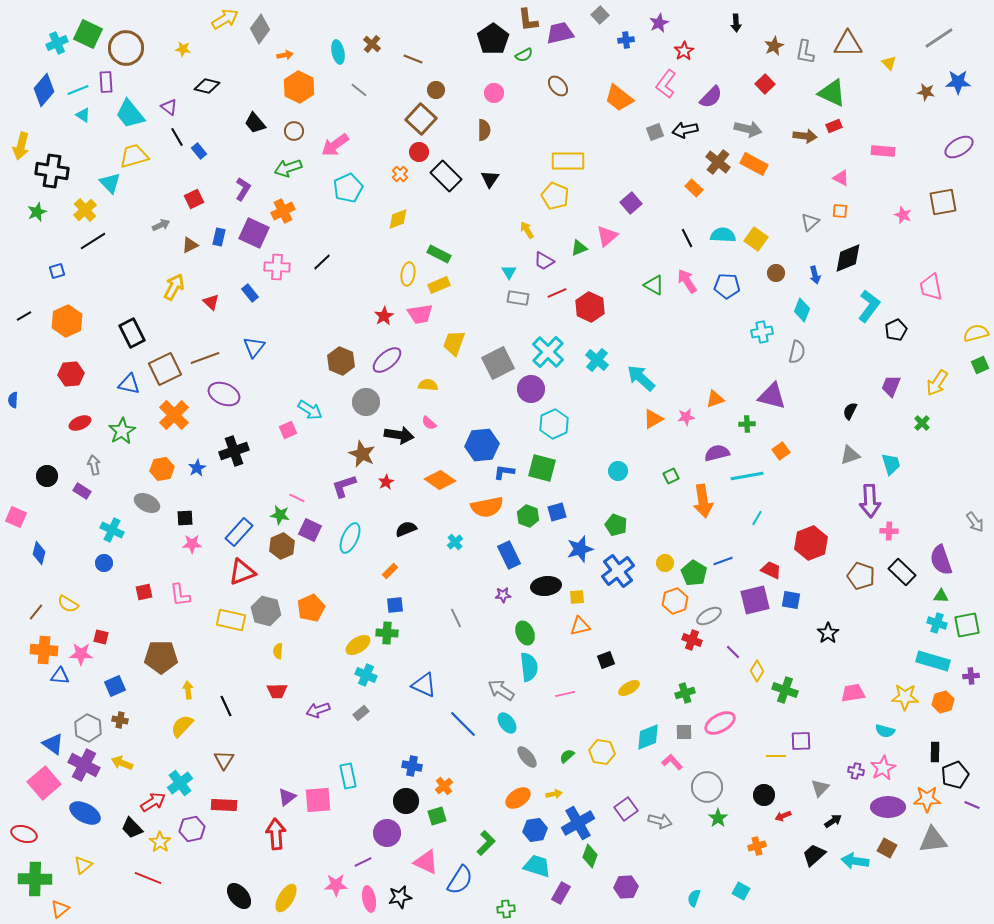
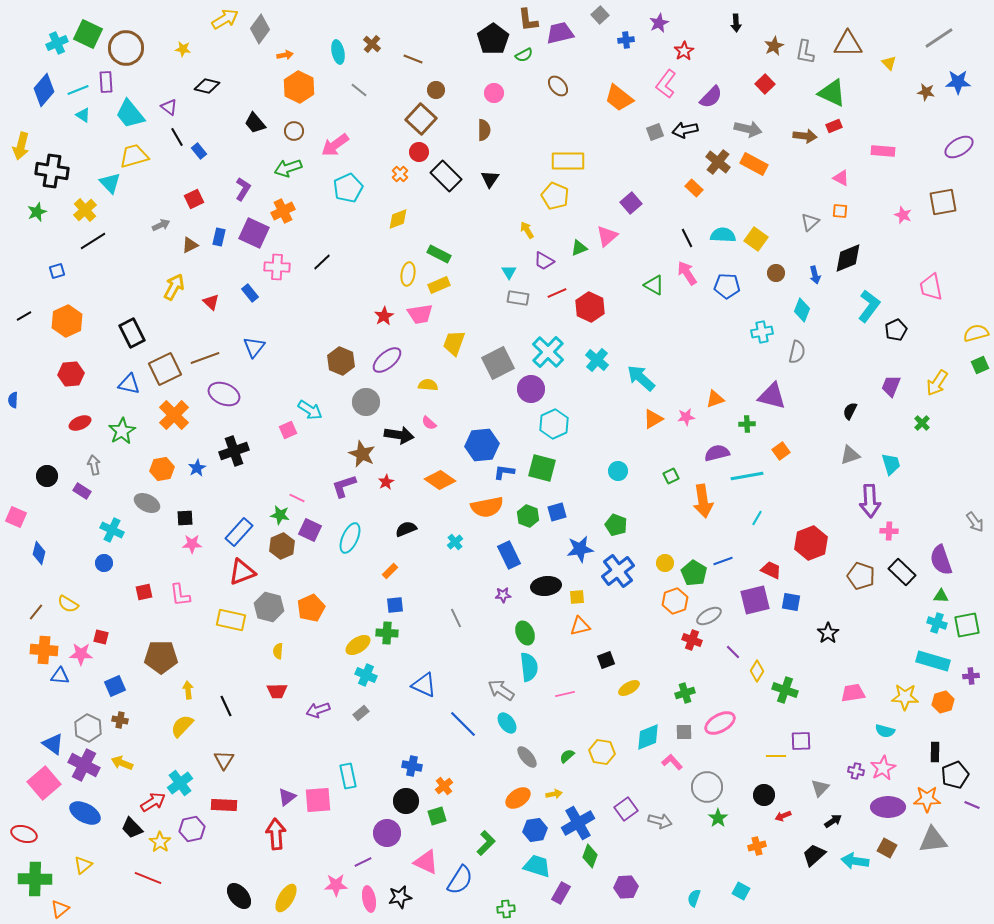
pink arrow at (687, 281): moved 8 px up
blue star at (580, 549): rotated 8 degrees clockwise
blue square at (791, 600): moved 2 px down
gray hexagon at (266, 611): moved 3 px right, 4 px up
